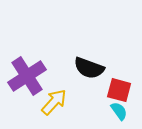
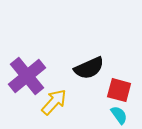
black semicircle: rotated 44 degrees counterclockwise
purple cross: rotated 6 degrees counterclockwise
cyan semicircle: moved 4 px down
